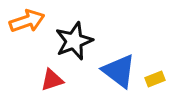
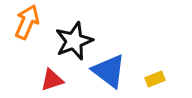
orange arrow: moved 1 px down; rotated 48 degrees counterclockwise
blue triangle: moved 10 px left
